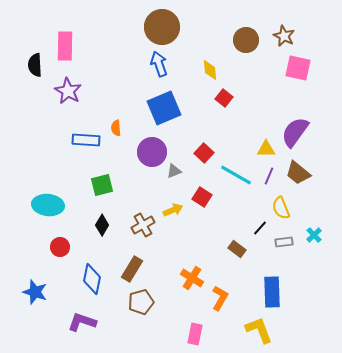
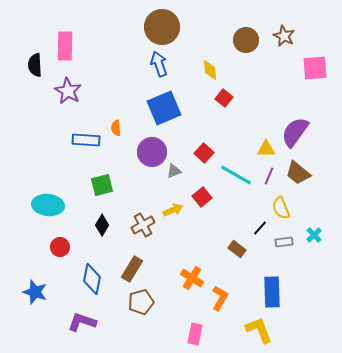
pink square at (298, 68): moved 17 px right; rotated 16 degrees counterclockwise
red square at (202, 197): rotated 18 degrees clockwise
